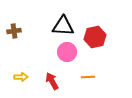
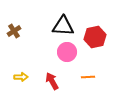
brown cross: rotated 24 degrees counterclockwise
